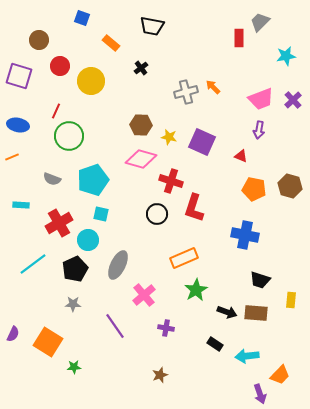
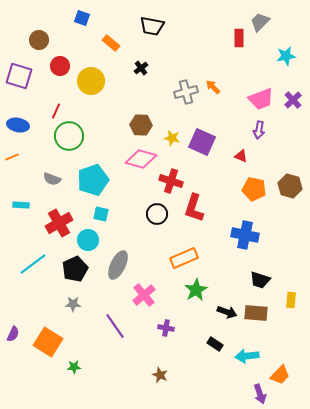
yellow star at (169, 137): moved 3 px right, 1 px down
brown star at (160, 375): rotated 28 degrees counterclockwise
